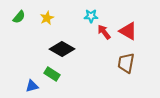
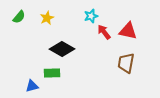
cyan star: rotated 16 degrees counterclockwise
red triangle: rotated 18 degrees counterclockwise
green rectangle: moved 1 px up; rotated 35 degrees counterclockwise
